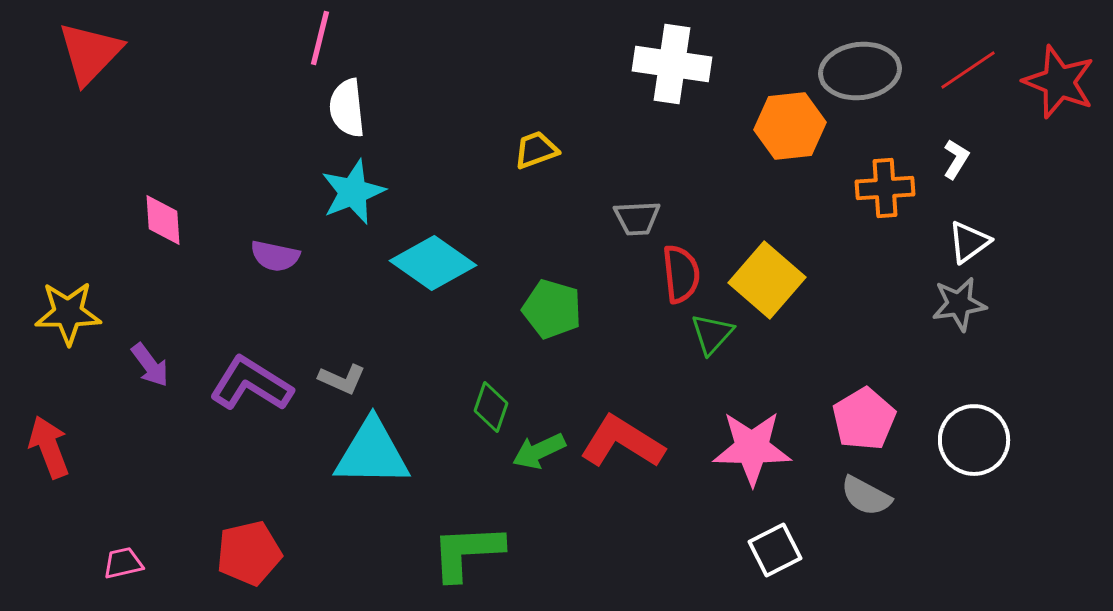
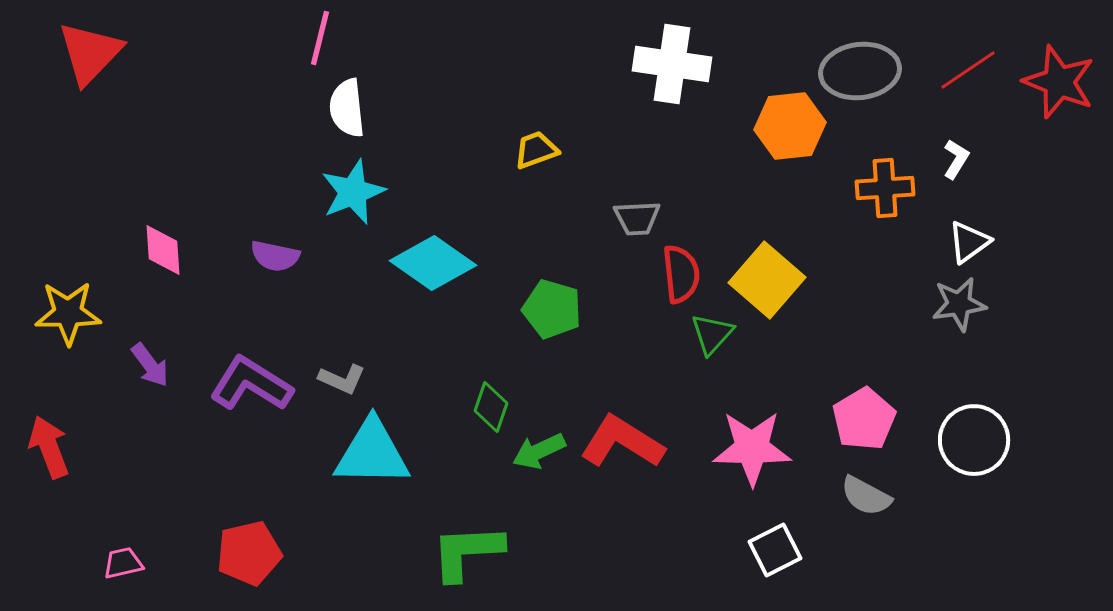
pink diamond: moved 30 px down
